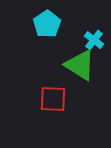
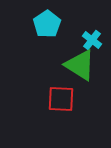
cyan cross: moved 2 px left
red square: moved 8 px right
